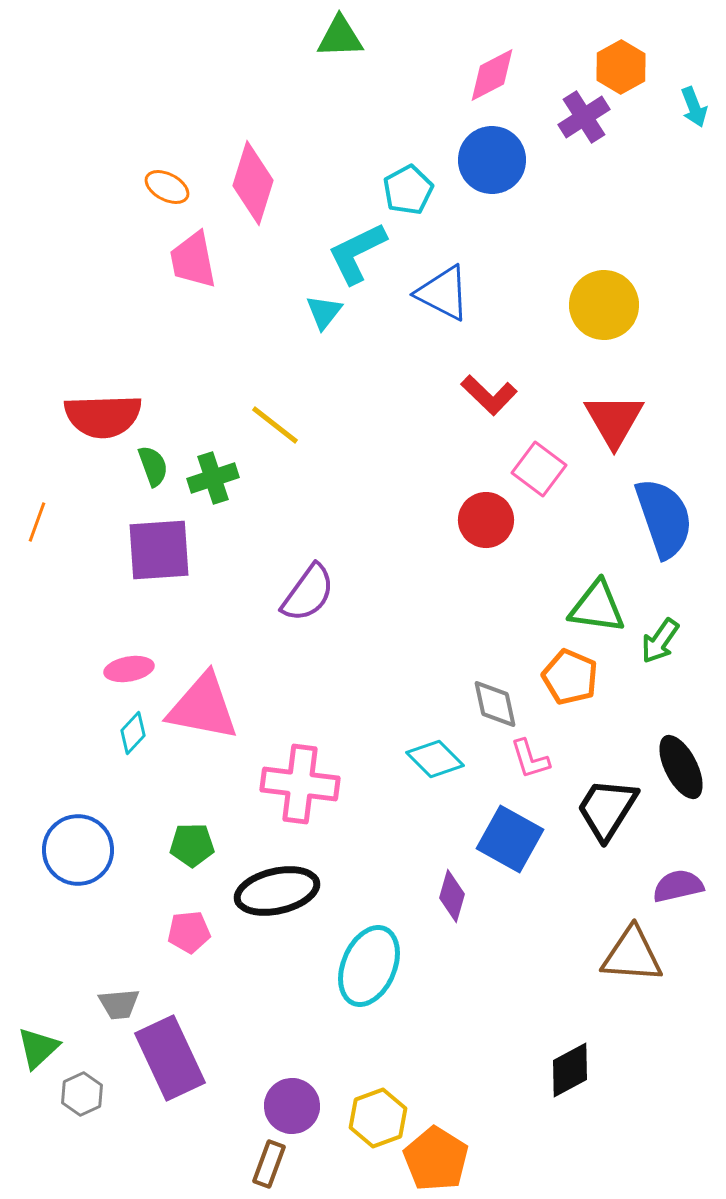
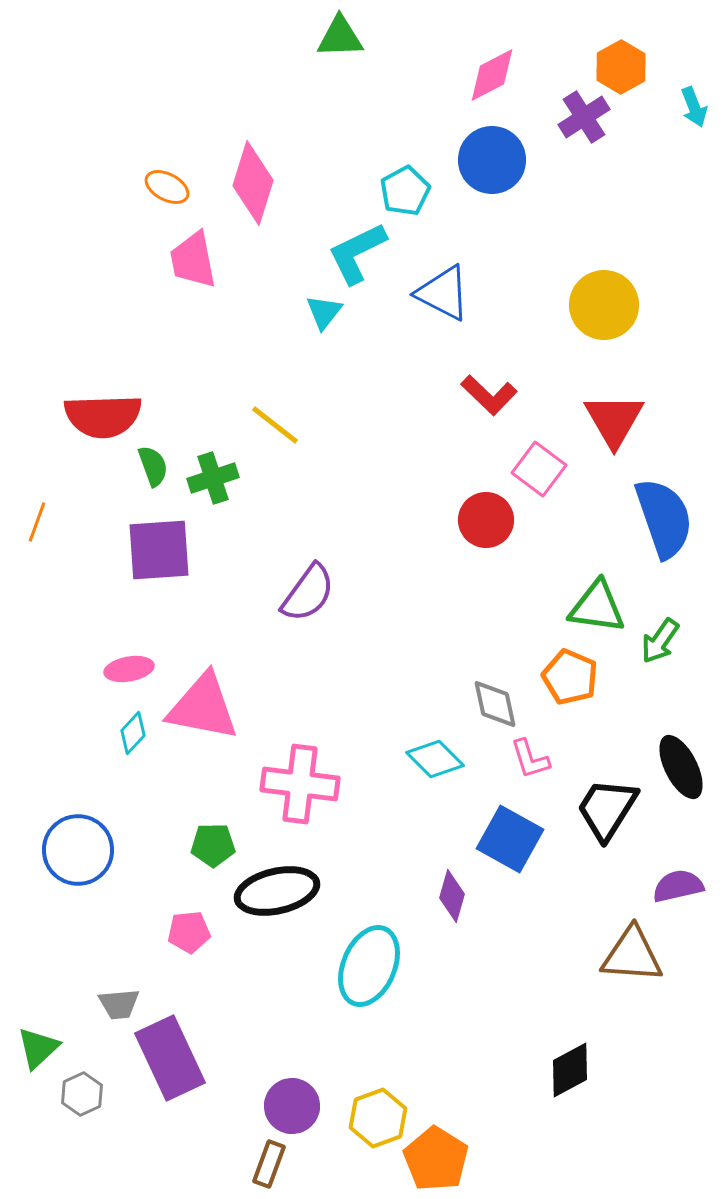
cyan pentagon at (408, 190): moved 3 px left, 1 px down
green pentagon at (192, 845): moved 21 px right
